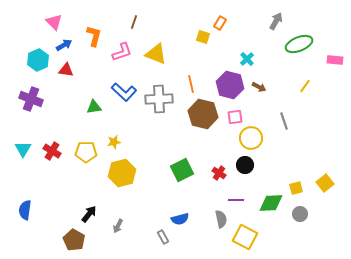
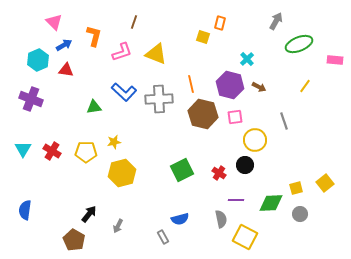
orange rectangle at (220, 23): rotated 16 degrees counterclockwise
yellow circle at (251, 138): moved 4 px right, 2 px down
